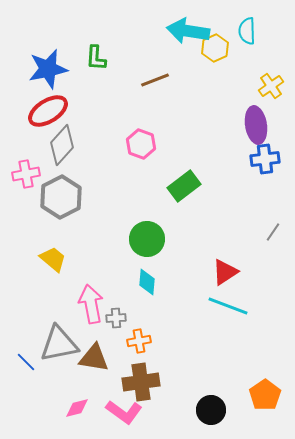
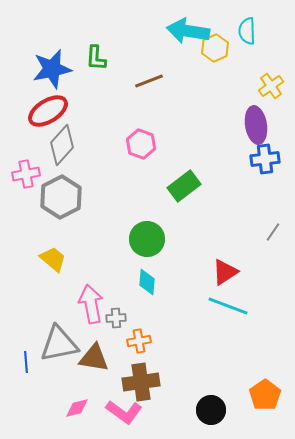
blue star: moved 4 px right
brown line: moved 6 px left, 1 px down
blue line: rotated 40 degrees clockwise
